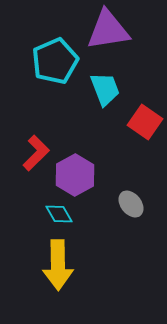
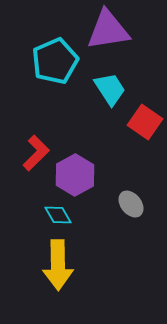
cyan trapezoid: moved 5 px right; rotated 12 degrees counterclockwise
cyan diamond: moved 1 px left, 1 px down
